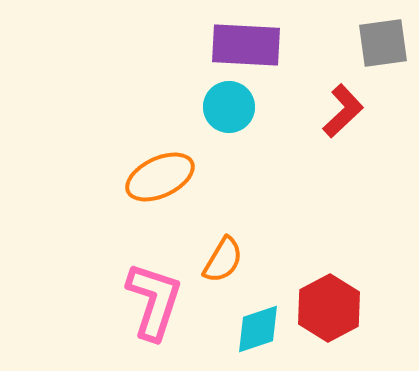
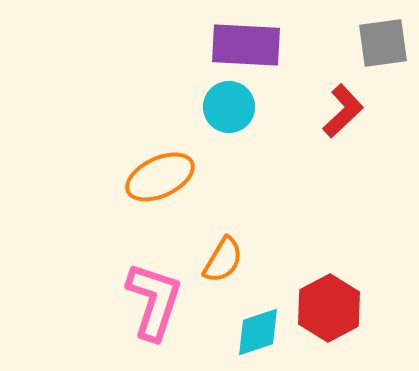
cyan diamond: moved 3 px down
